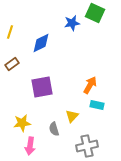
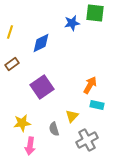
green square: rotated 18 degrees counterclockwise
purple square: rotated 25 degrees counterclockwise
gray cross: moved 6 px up; rotated 15 degrees counterclockwise
